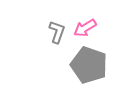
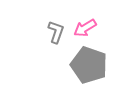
gray L-shape: moved 1 px left
